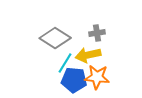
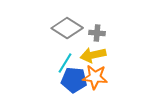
gray cross: rotated 14 degrees clockwise
gray diamond: moved 12 px right, 10 px up
yellow arrow: moved 5 px right
orange star: moved 2 px left
